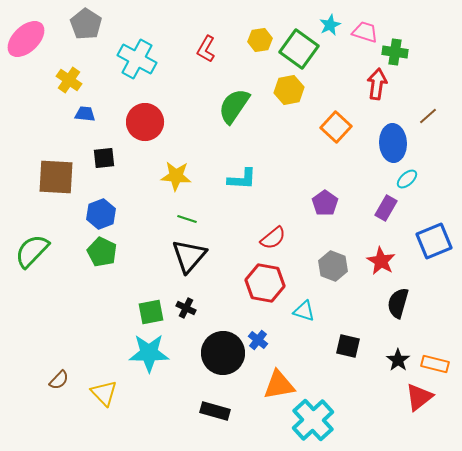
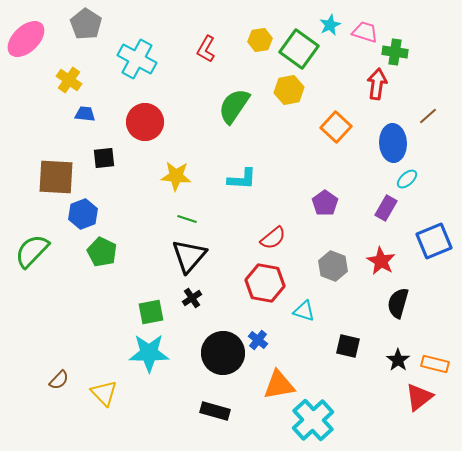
blue hexagon at (101, 214): moved 18 px left
black cross at (186, 308): moved 6 px right, 10 px up; rotated 30 degrees clockwise
